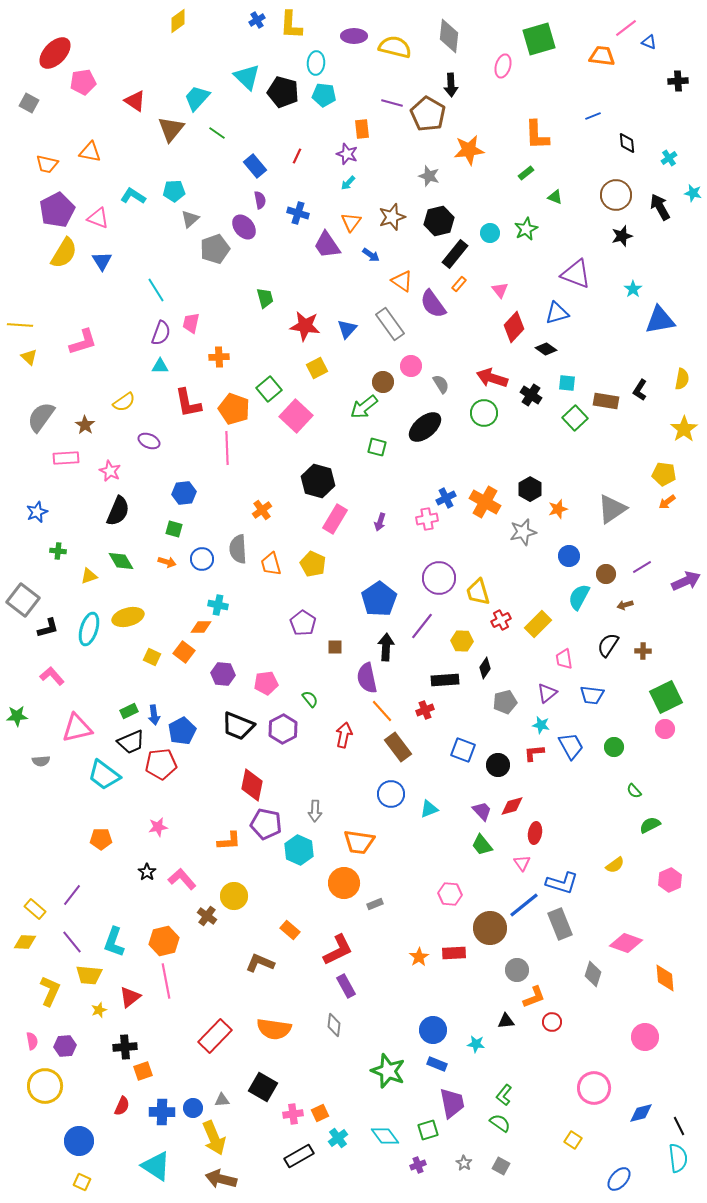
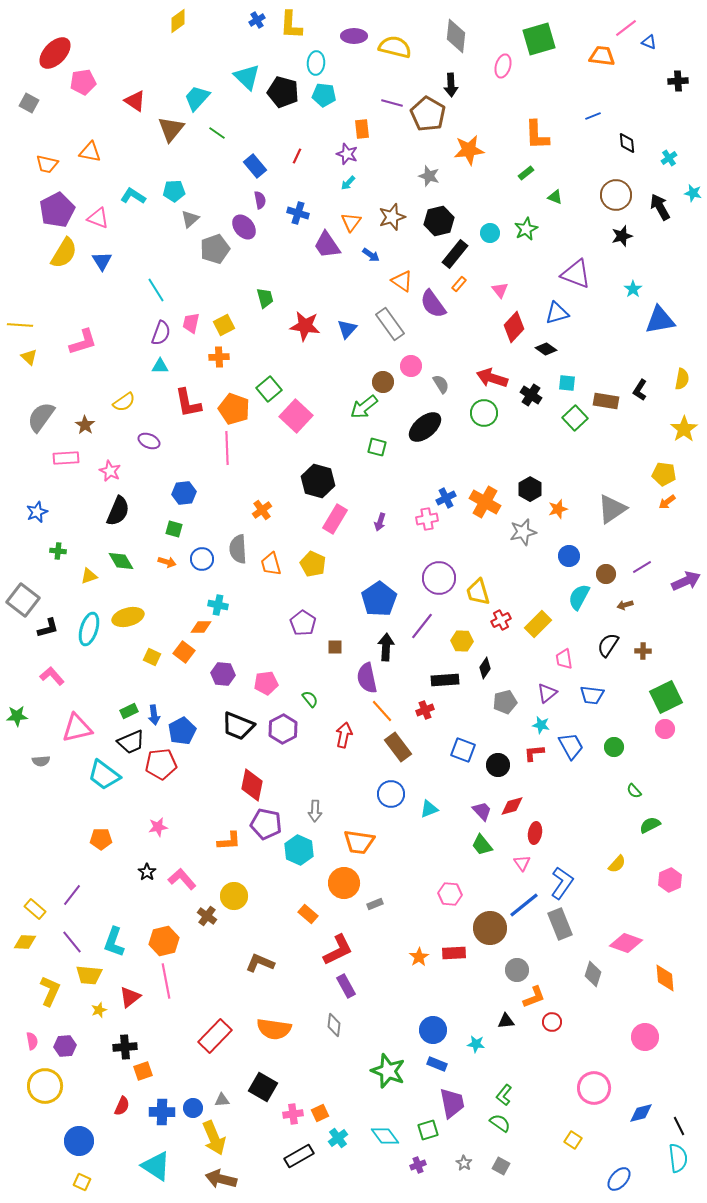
gray diamond at (449, 36): moved 7 px right
yellow square at (317, 368): moved 93 px left, 43 px up
yellow semicircle at (615, 865): moved 2 px right, 1 px up; rotated 12 degrees counterclockwise
blue L-shape at (562, 883): rotated 72 degrees counterclockwise
orange rectangle at (290, 930): moved 18 px right, 16 px up
